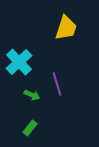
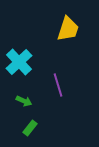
yellow trapezoid: moved 2 px right, 1 px down
purple line: moved 1 px right, 1 px down
green arrow: moved 8 px left, 6 px down
